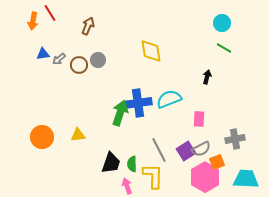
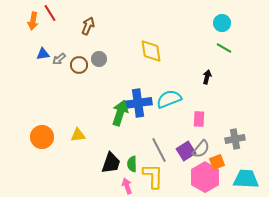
gray circle: moved 1 px right, 1 px up
gray semicircle: rotated 24 degrees counterclockwise
